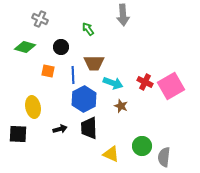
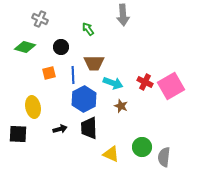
orange square: moved 1 px right, 2 px down; rotated 24 degrees counterclockwise
green circle: moved 1 px down
